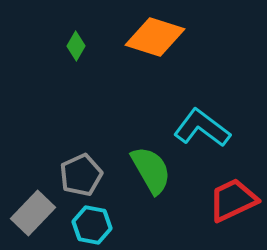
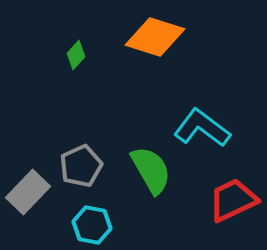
green diamond: moved 9 px down; rotated 12 degrees clockwise
gray pentagon: moved 9 px up
gray rectangle: moved 5 px left, 21 px up
